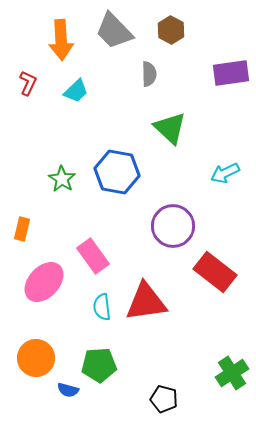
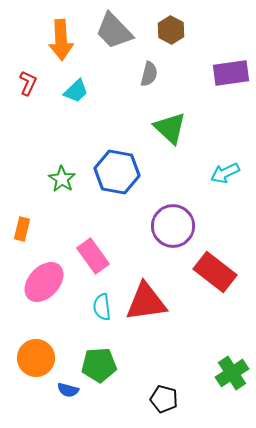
gray semicircle: rotated 15 degrees clockwise
